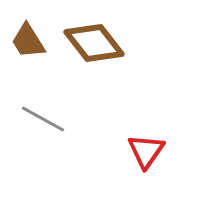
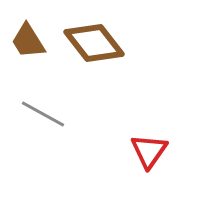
gray line: moved 5 px up
red triangle: moved 3 px right
